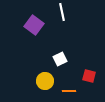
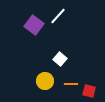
white line: moved 4 px left, 4 px down; rotated 54 degrees clockwise
white square: rotated 24 degrees counterclockwise
red square: moved 15 px down
orange line: moved 2 px right, 7 px up
